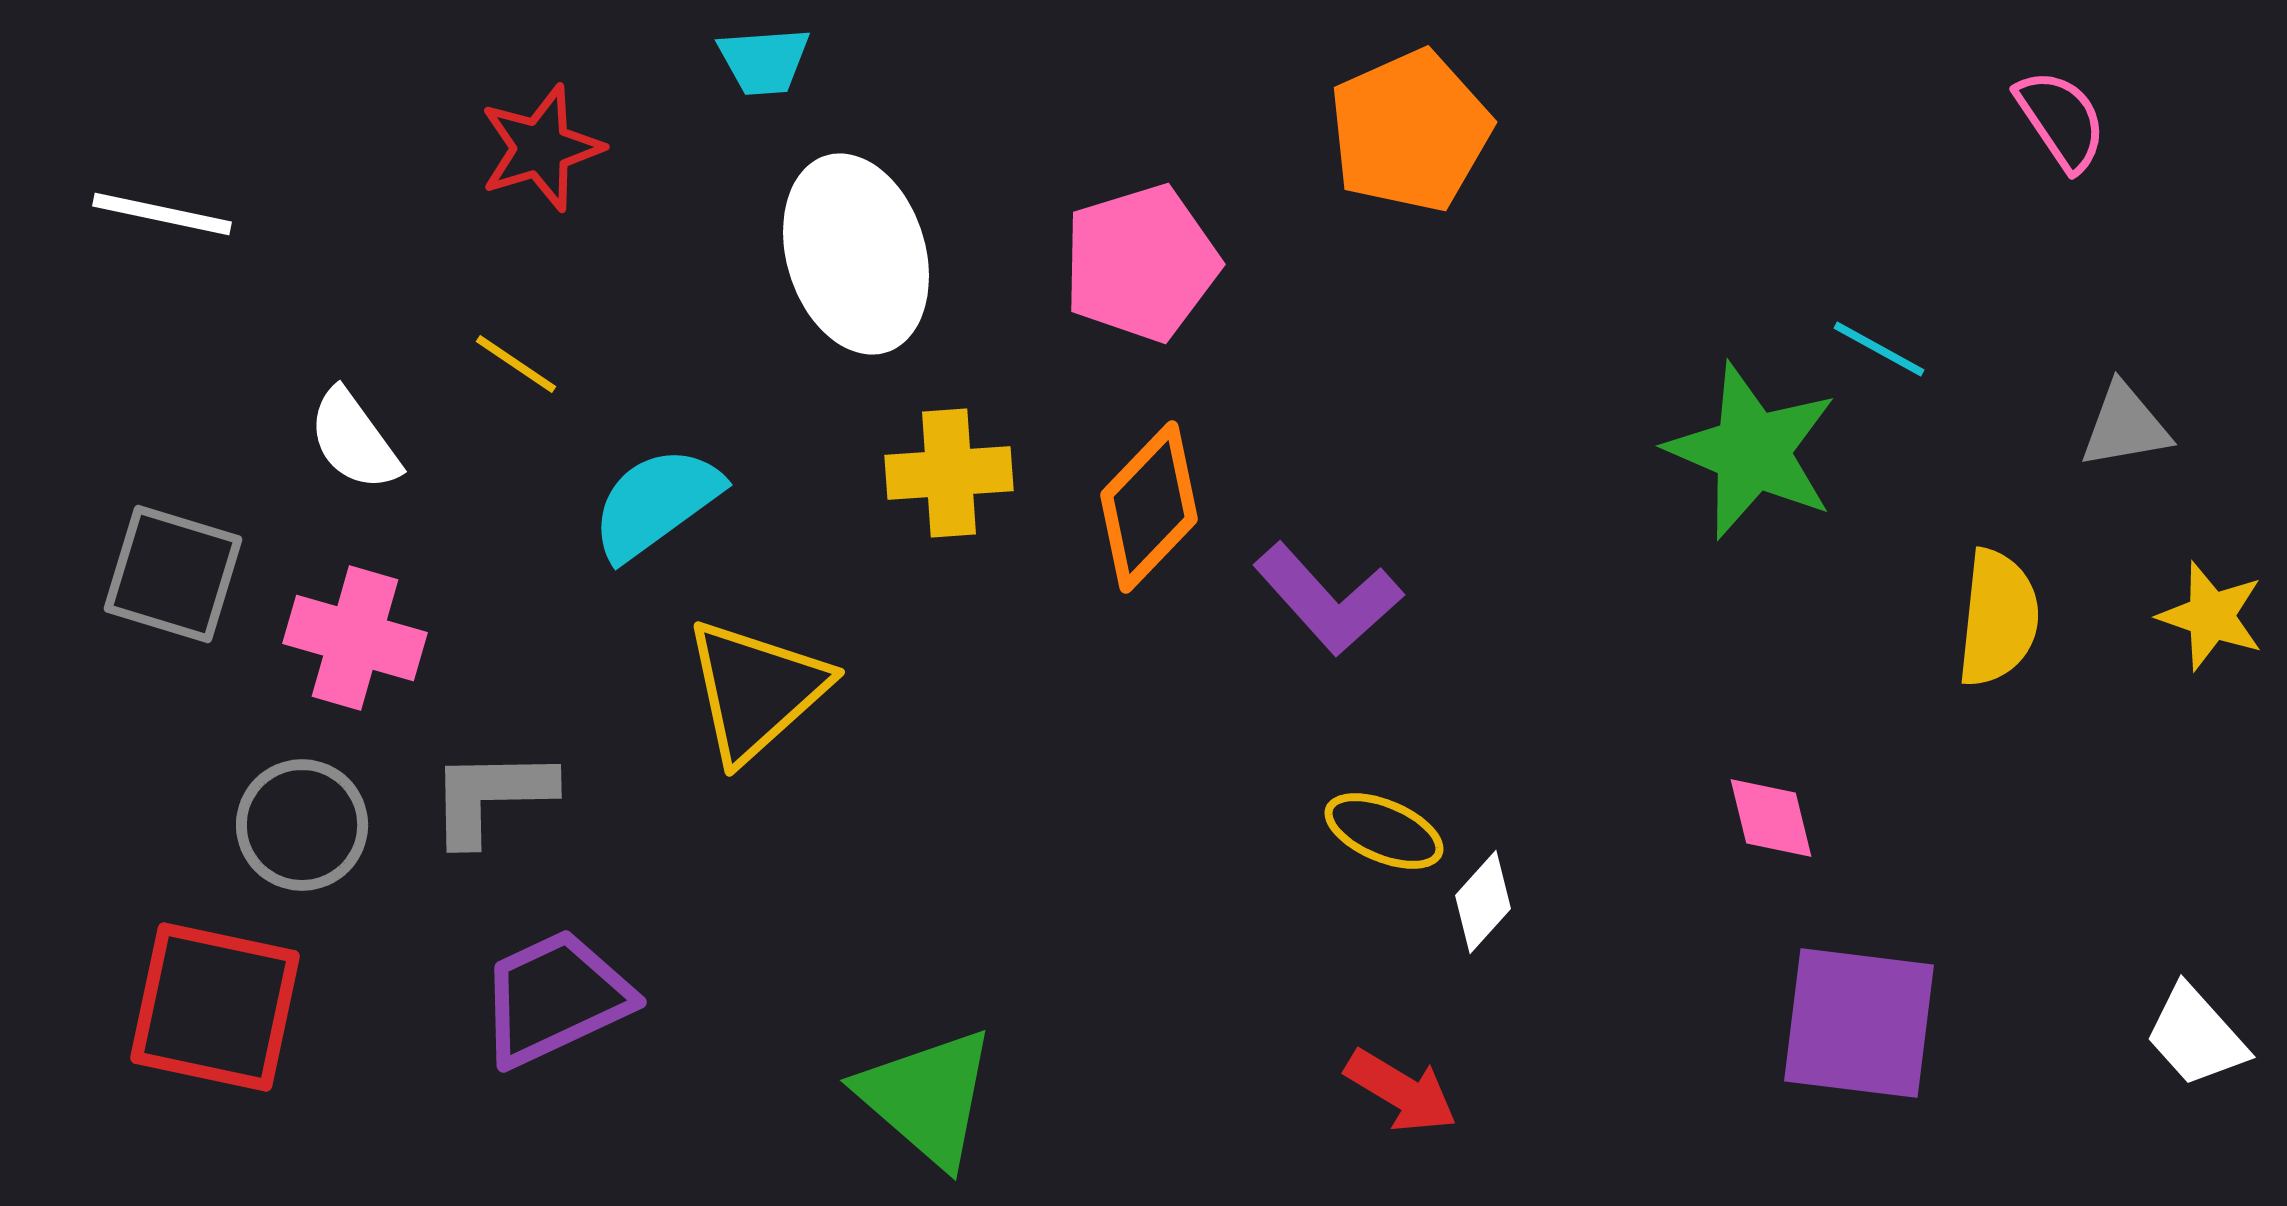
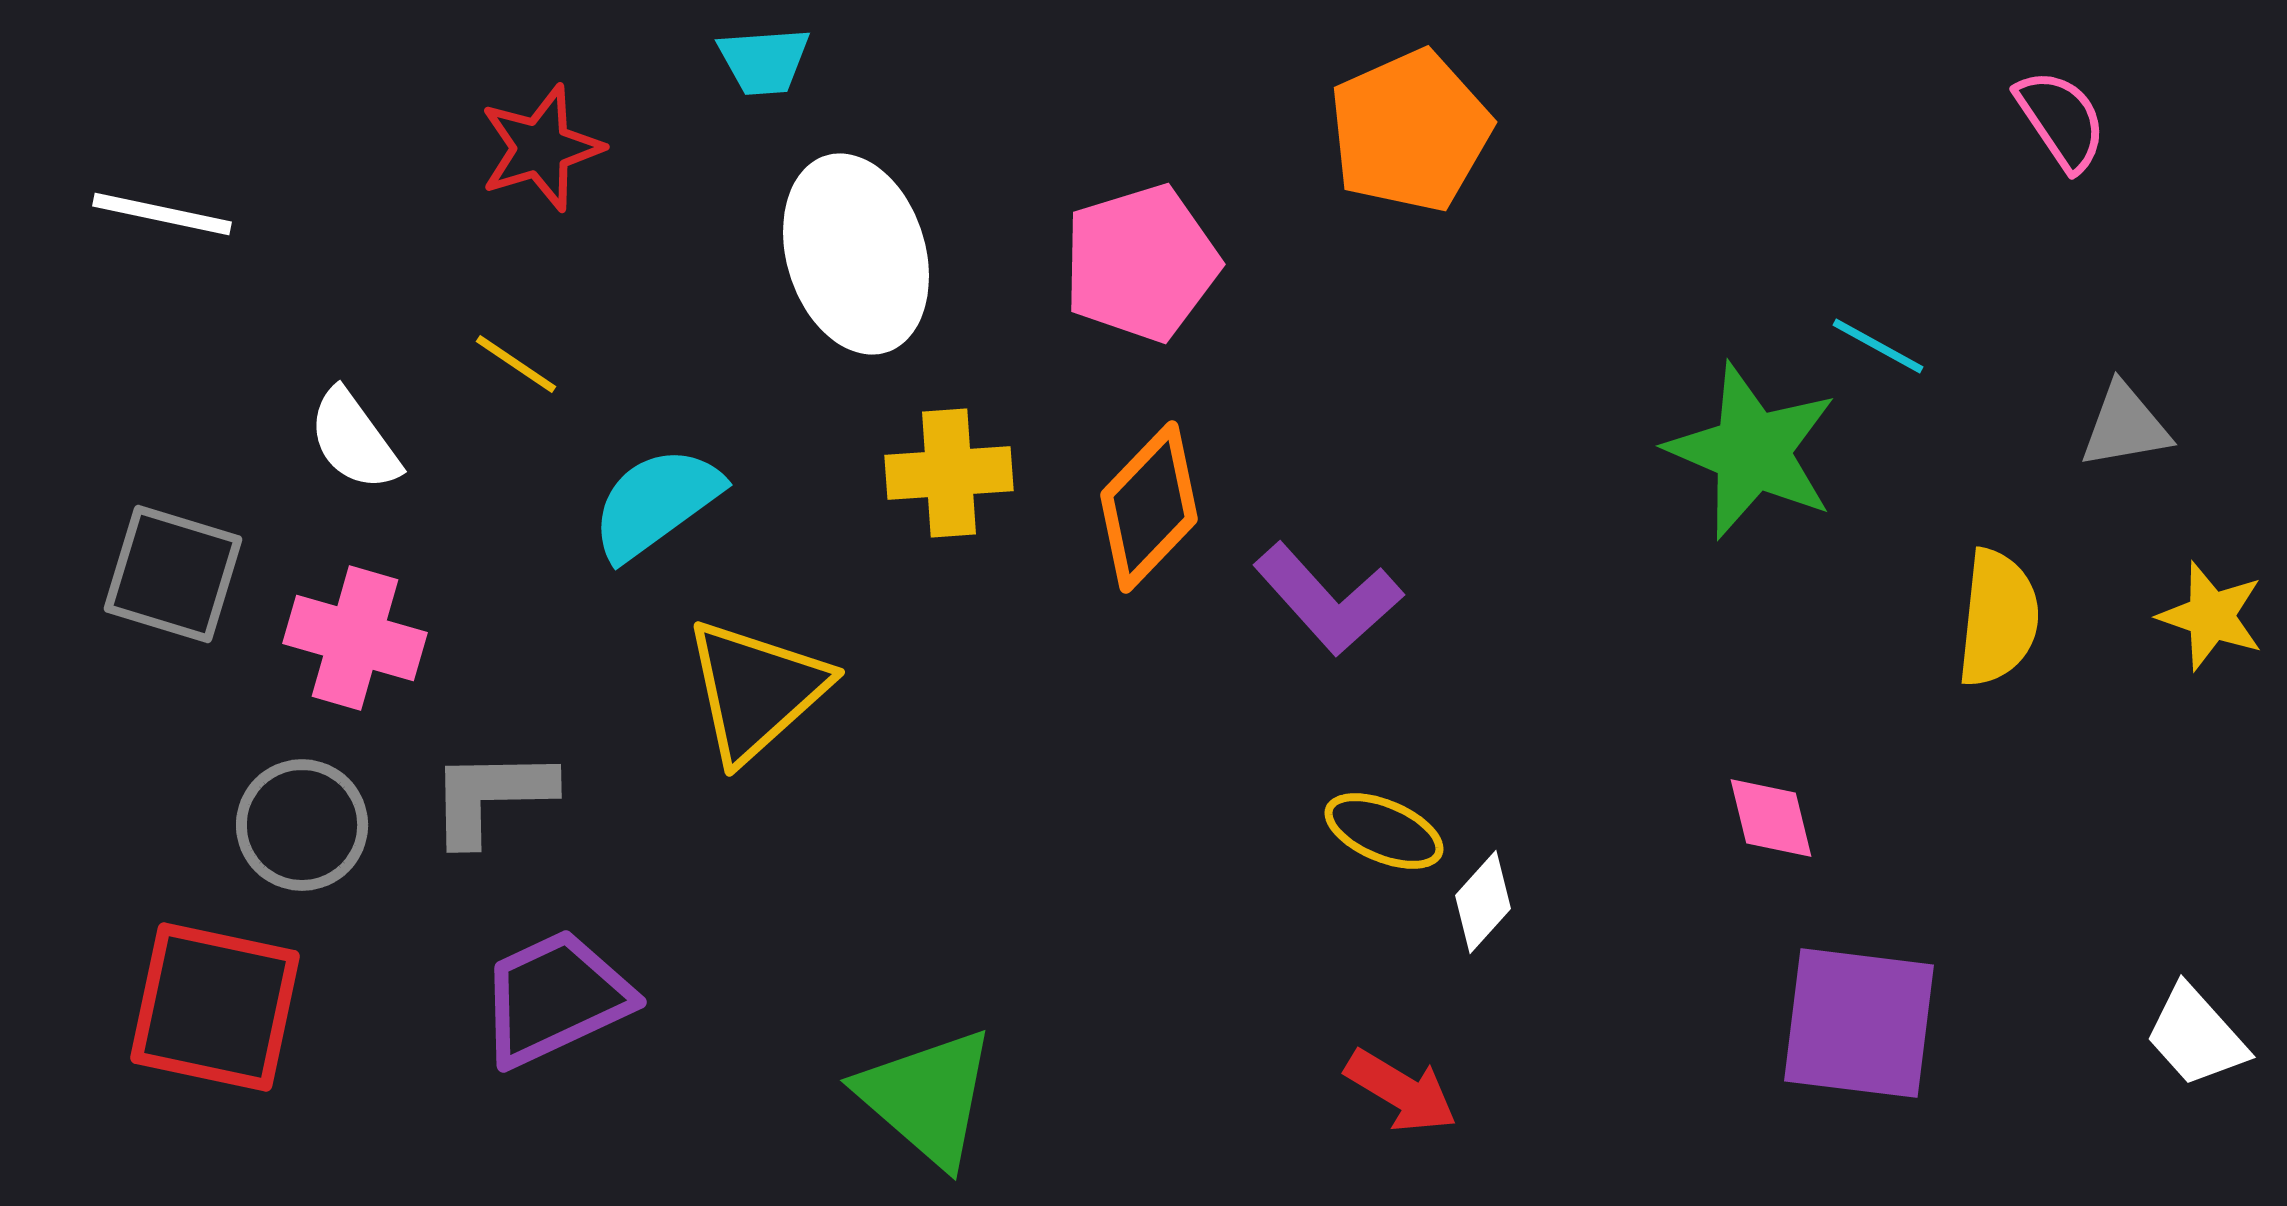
cyan line: moved 1 px left, 3 px up
